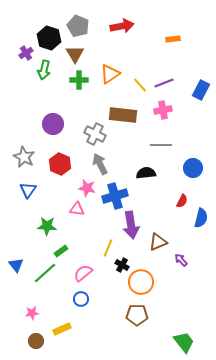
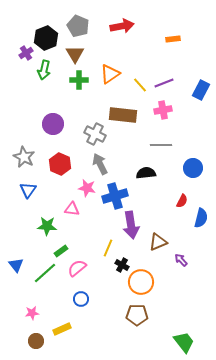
black hexagon at (49, 38): moved 3 px left; rotated 20 degrees clockwise
pink triangle at (77, 209): moved 5 px left
pink semicircle at (83, 273): moved 6 px left, 5 px up
